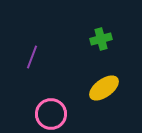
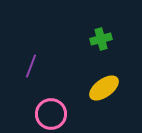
purple line: moved 1 px left, 9 px down
